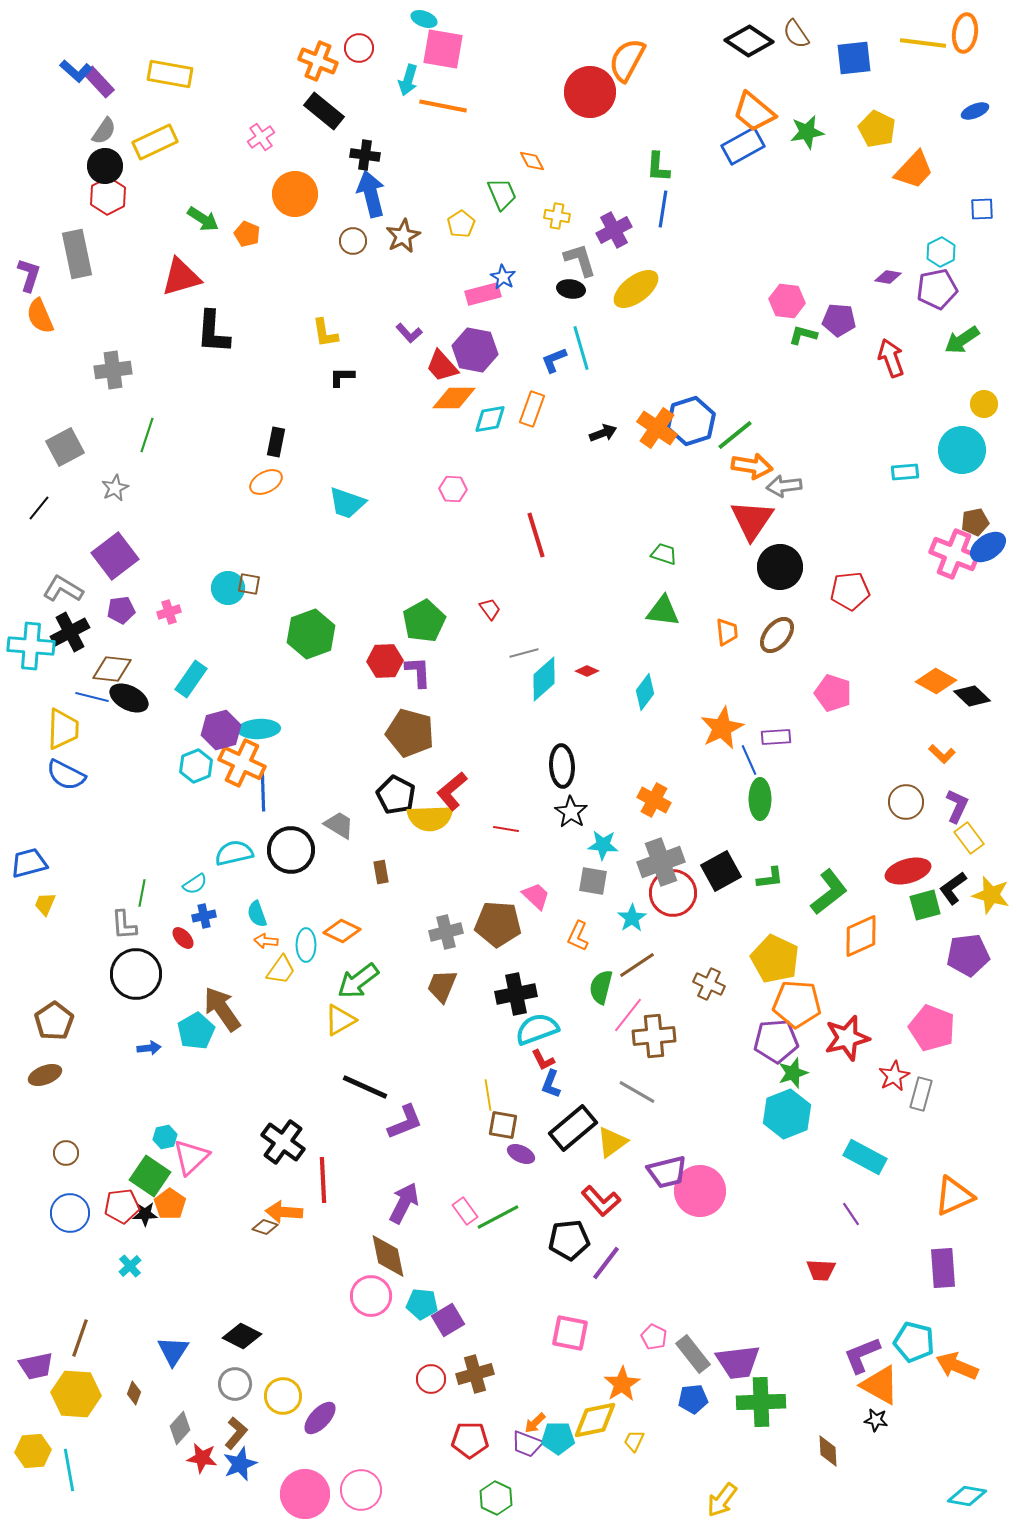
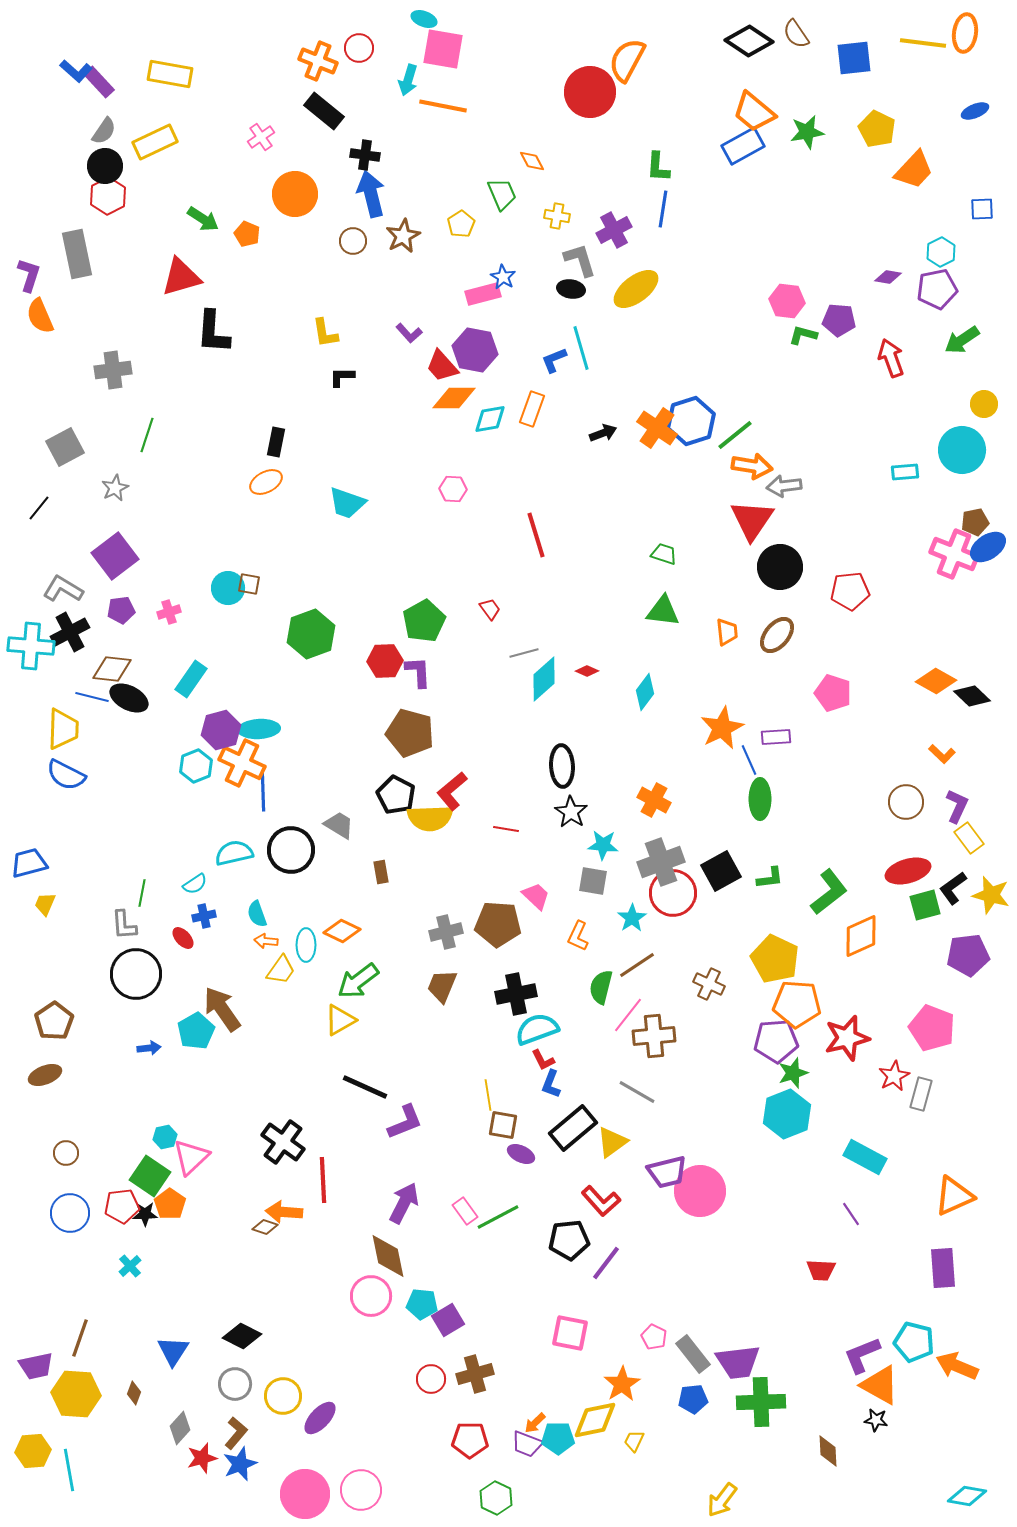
red star at (202, 1458): rotated 24 degrees counterclockwise
